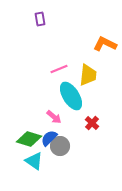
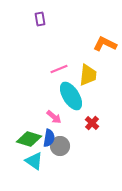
blue semicircle: rotated 144 degrees clockwise
